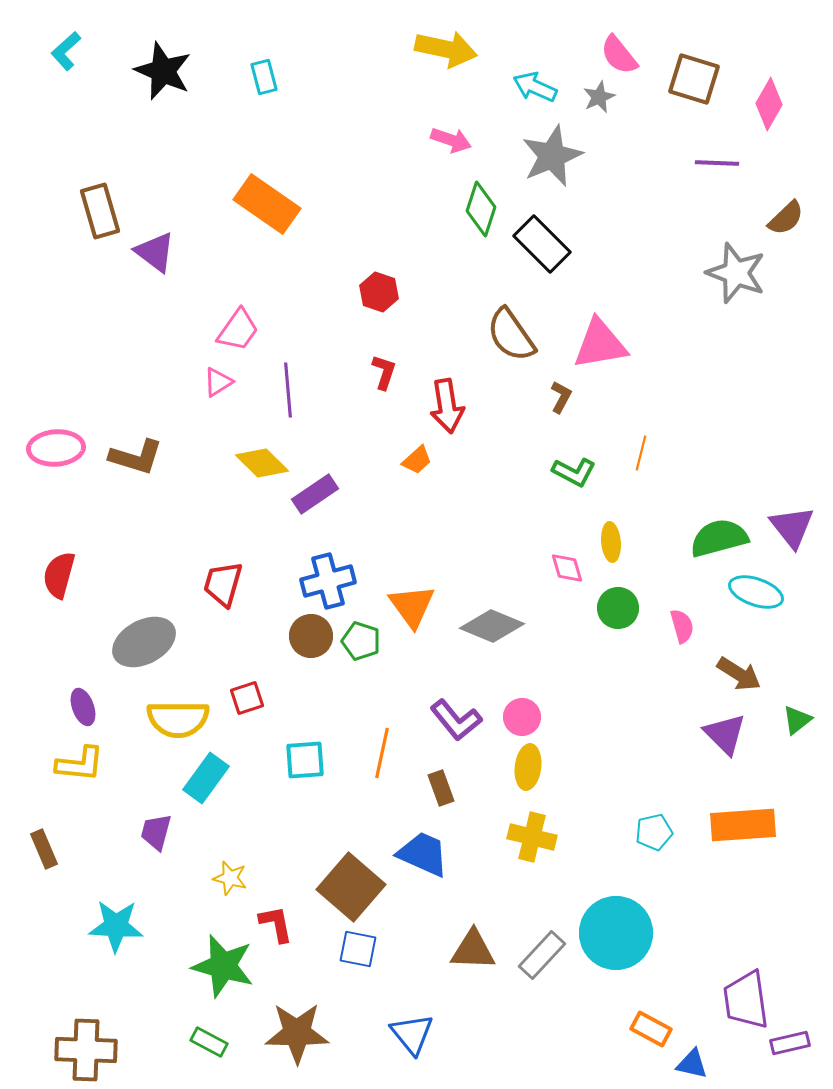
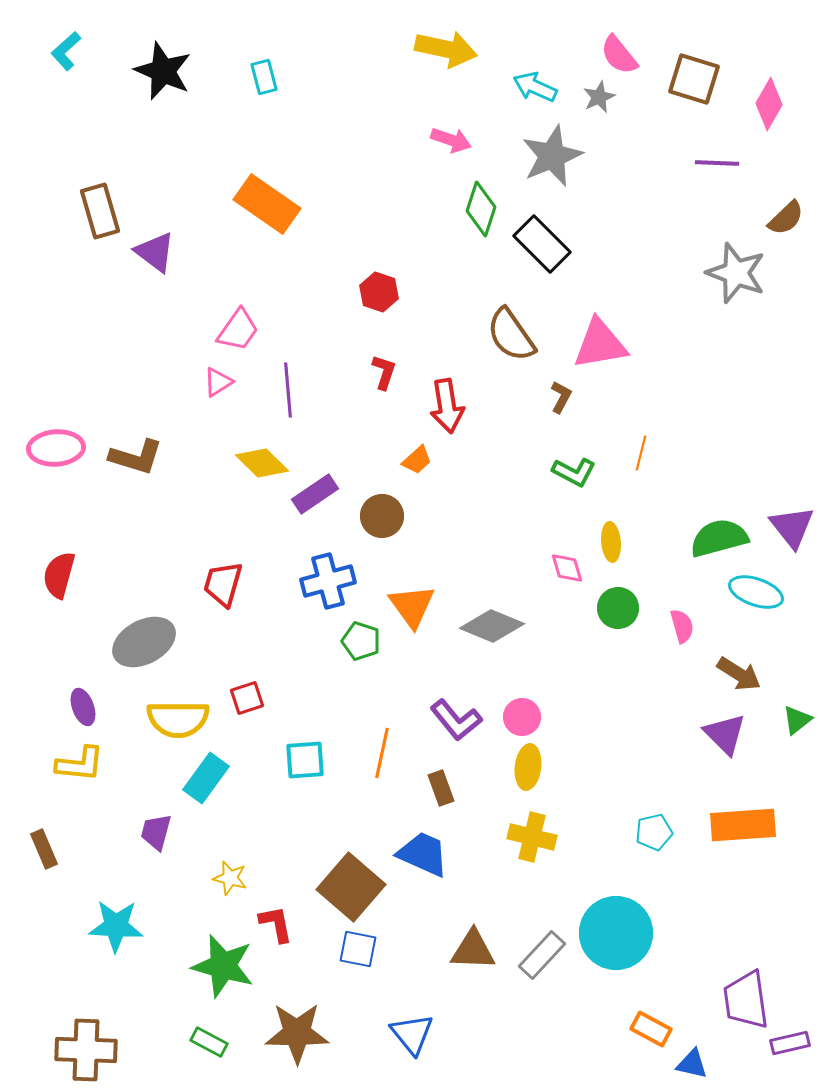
brown circle at (311, 636): moved 71 px right, 120 px up
